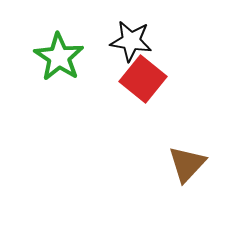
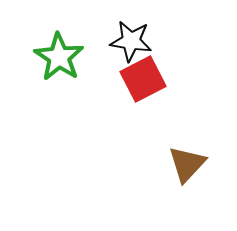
red square: rotated 24 degrees clockwise
